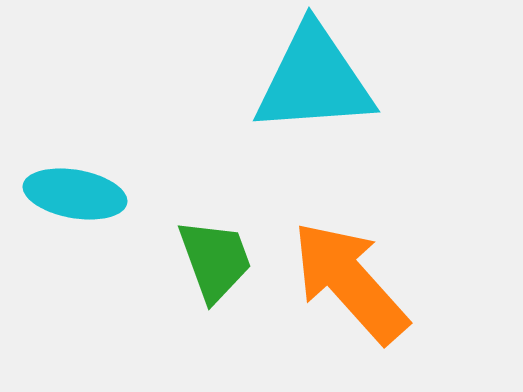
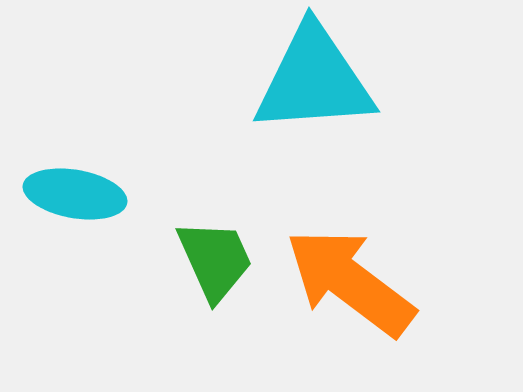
green trapezoid: rotated 4 degrees counterclockwise
orange arrow: rotated 11 degrees counterclockwise
